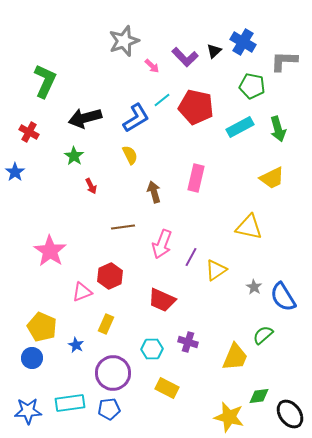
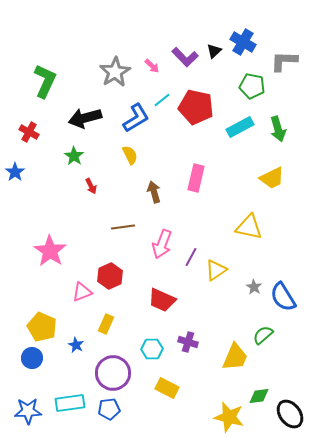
gray star at (124, 41): moved 9 px left, 31 px down; rotated 12 degrees counterclockwise
